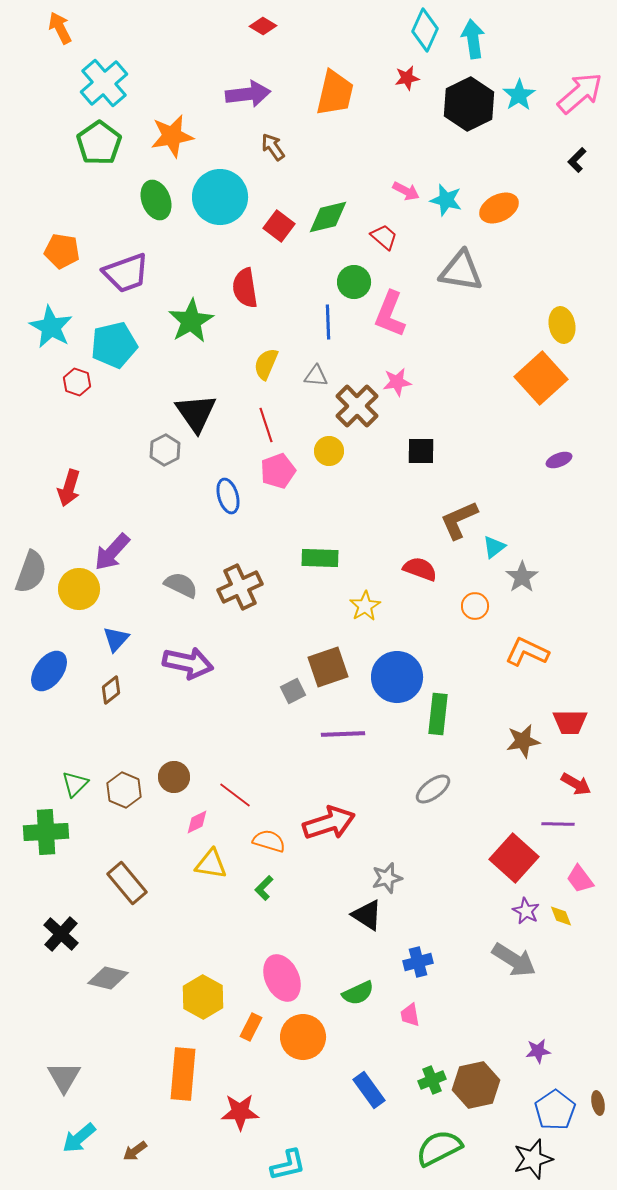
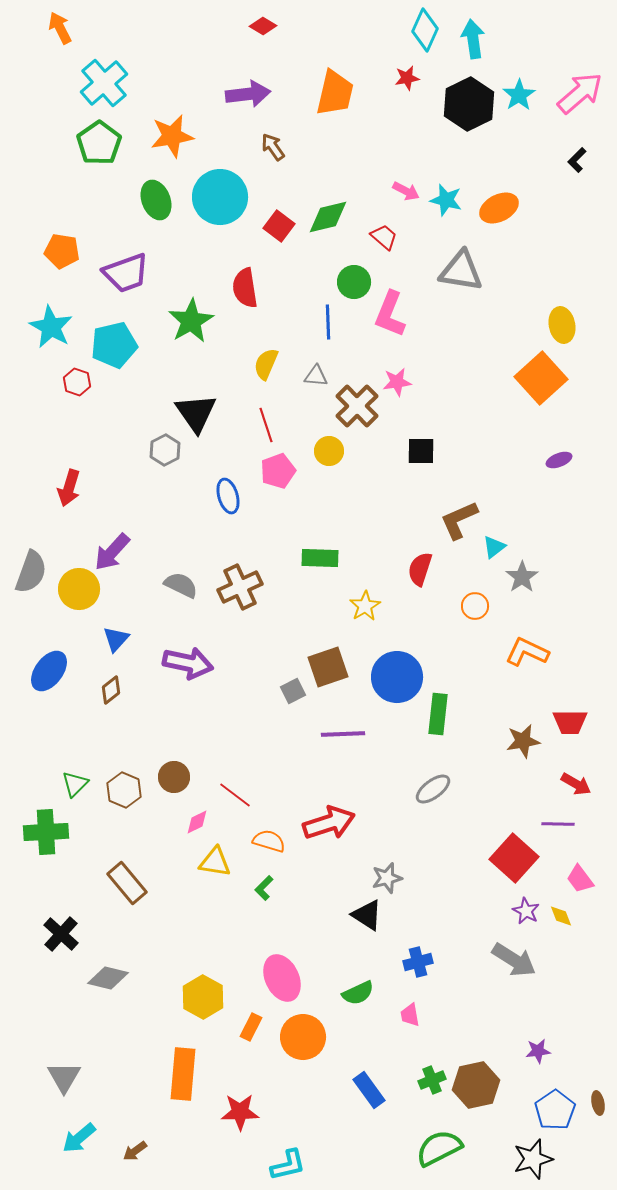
red semicircle at (420, 569): rotated 92 degrees counterclockwise
yellow triangle at (211, 864): moved 4 px right, 2 px up
